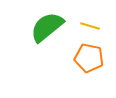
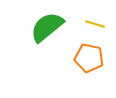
yellow line: moved 5 px right, 2 px up
